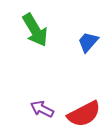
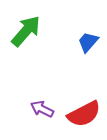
green arrow: moved 9 px left, 1 px down; rotated 108 degrees counterclockwise
